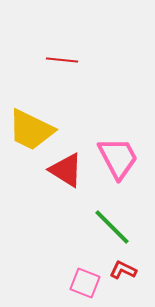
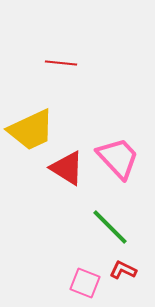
red line: moved 1 px left, 3 px down
yellow trapezoid: rotated 51 degrees counterclockwise
pink trapezoid: rotated 15 degrees counterclockwise
red triangle: moved 1 px right, 2 px up
green line: moved 2 px left
